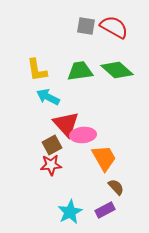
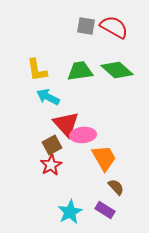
red star: rotated 25 degrees counterclockwise
purple rectangle: rotated 60 degrees clockwise
